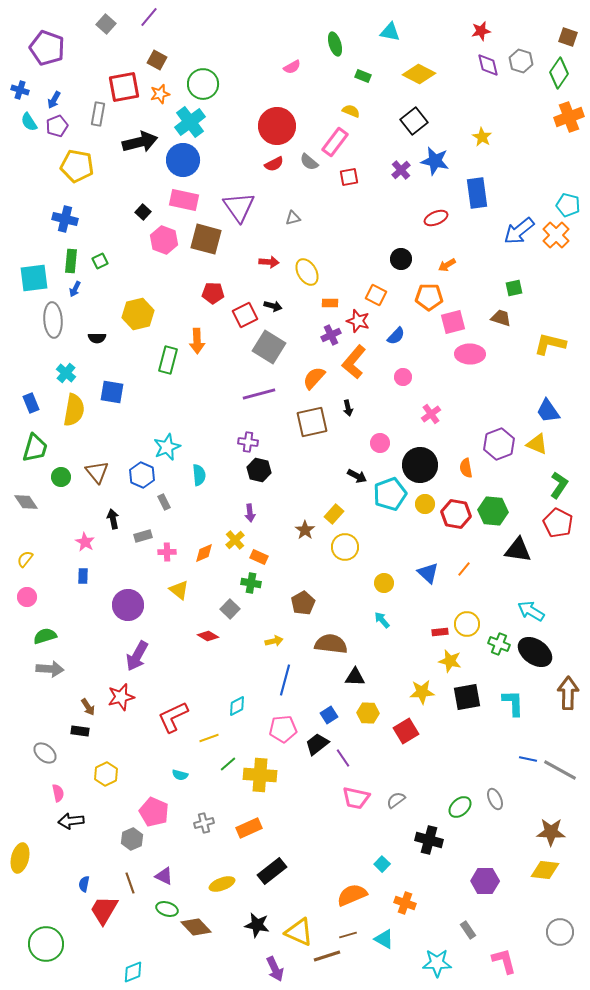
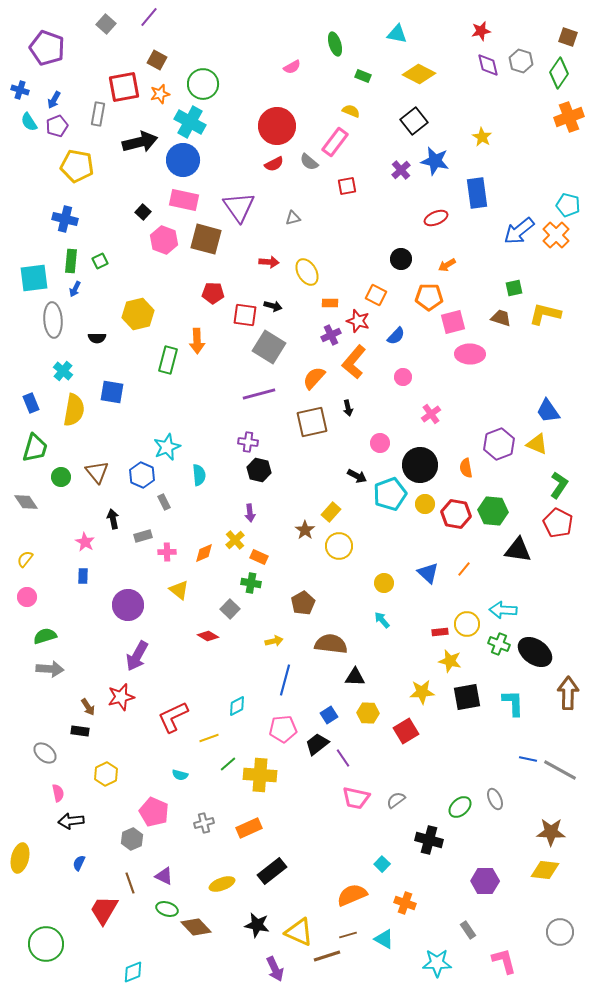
cyan triangle at (390, 32): moved 7 px right, 2 px down
cyan cross at (190, 122): rotated 24 degrees counterclockwise
red square at (349, 177): moved 2 px left, 9 px down
red square at (245, 315): rotated 35 degrees clockwise
yellow L-shape at (550, 344): moved 5 px left, 30 px up
cyan cross at (66, 373): moved 3 px left, 2 px up
yellow rectangle at (334, 514): moved 3 px left, 2 px up
yellow circle at (345, 547): moved 6 px left, 1 px up
cyan arrow at (531, 611): moved 28 px left, 1 px up; rotated 28 degrees counterclockwise
blue semicircle at (84, 884): moved 5 px left, 21 px up; rotated 14 degrees clockwise
